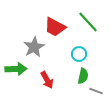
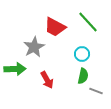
cyan circle: moved 3 px right
green arrow: moved 1 px left
